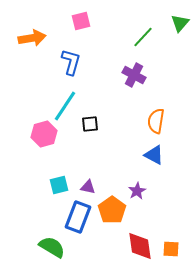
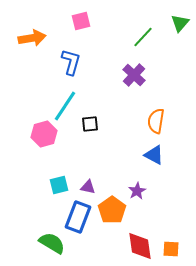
purple cross: rotated 15 degrees clockwise
green semicircle: moved 4 px up
